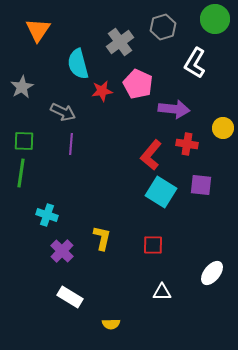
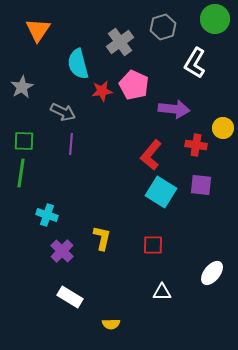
pink pentagon: moved 4 px left, 1 px down
red cross: moved 9 px right, 1 px down
